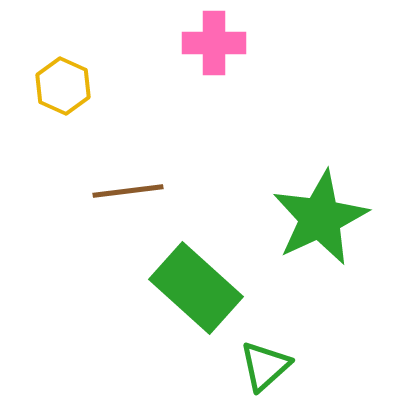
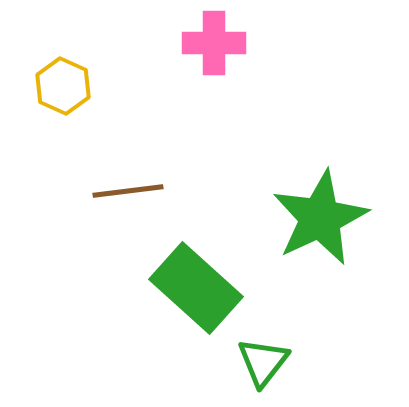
green triangle: moved 2 px left, 4 px up; rotated 10 degrees counterclockwise
